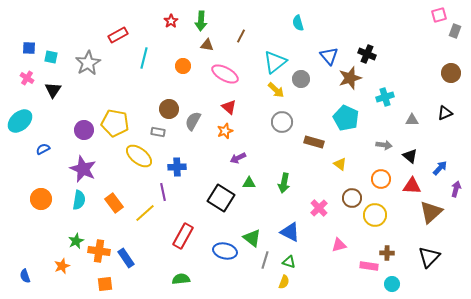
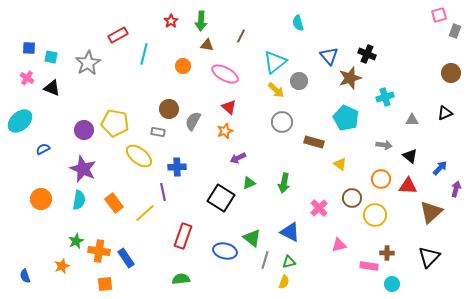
cyan line at (144, 58): moved 4 px up
gray circle at (301, 79): moved 2 px left, 2 px down
black triangle at (53, 90): moved 1 px left, 2 px up; rotated 42 degrees counterclockwise
green triangle at (249, 183): rotated 24 degrees counterclockwise
red triangle at (412, 186): moved 4 px left
red rectangle at (183, 236): rotated 10 degrees counterclockwise
green triangle at (289, 262): rotated 32 degrees counterclockwise
